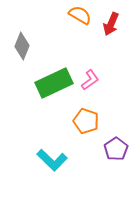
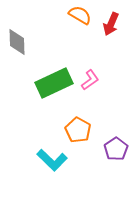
gray diamond: moved 5 px left, 4 px up; rotated 24 degrees counterclockwise
orange pentagon: moved 8 px left, 9 px down; rotated 10 degrees clockwise
